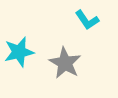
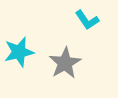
gray star: rotated 12 degrees clockwise
